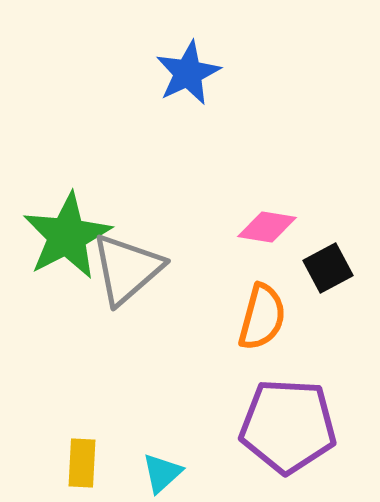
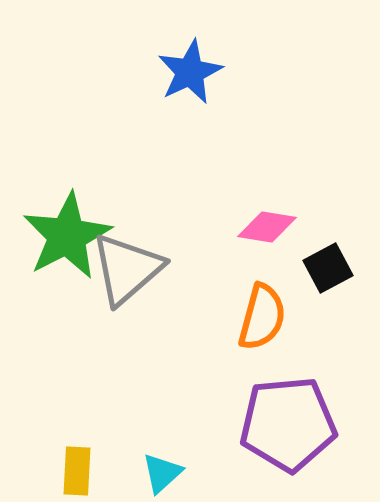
blue star: moved 2 px right, 1 px up
purple pentagon: moved 2 px up; rotated 8 degrees counterclockwise
yellow rectangle: moved 5 px left, 8 px down
